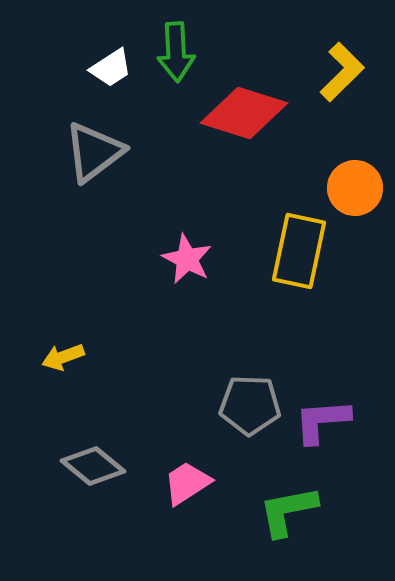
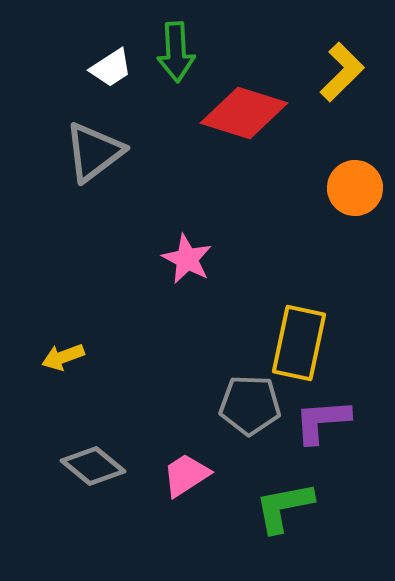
yellow rectangle: moved 92 px down
pink trapezoid: moved 1 px left, 8 px up
green L-shape: moved 4 px left, 4 px up
